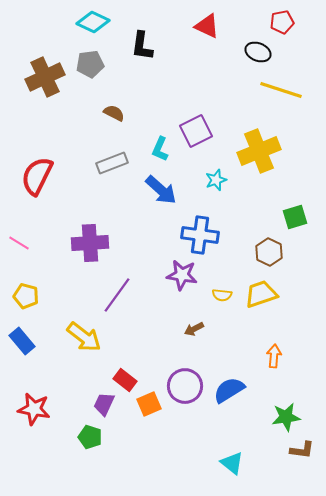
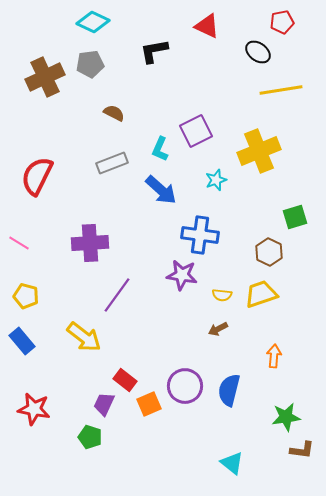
black L-shape: moved 12 px right, 5 px down; rotated 72 degrees clockwise
black ellipse: rotated 15 degrees clockwise
yellow line: rotated 27 degrees counterclockwise
brown arrow: moved 24 px right
blue semicircle: rotated 44 degrees counterclockwise
